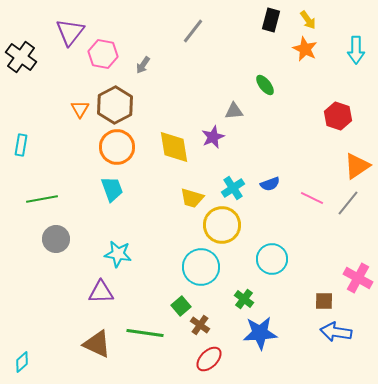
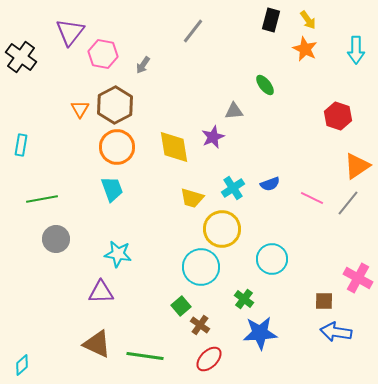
yellow circle at (222, 225): moved 4 px down
green line at (145, 333): moved 23 px down
cyan diamond at (22, 362): moved 3 px down
